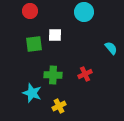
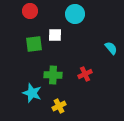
cyan circle: moved 9 px left, 2 px down
